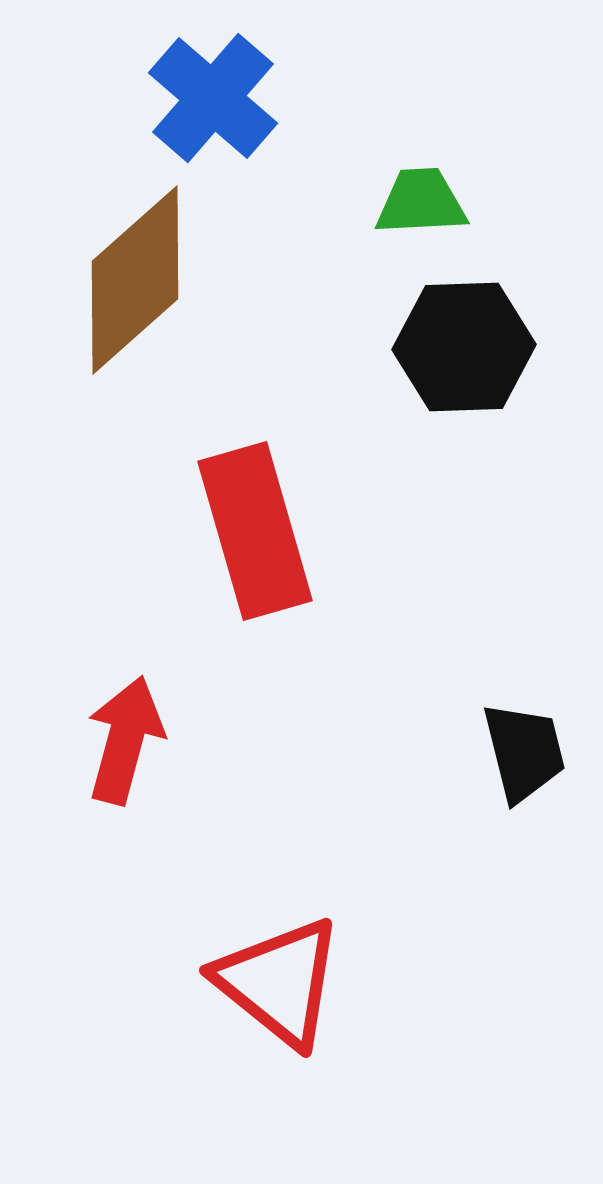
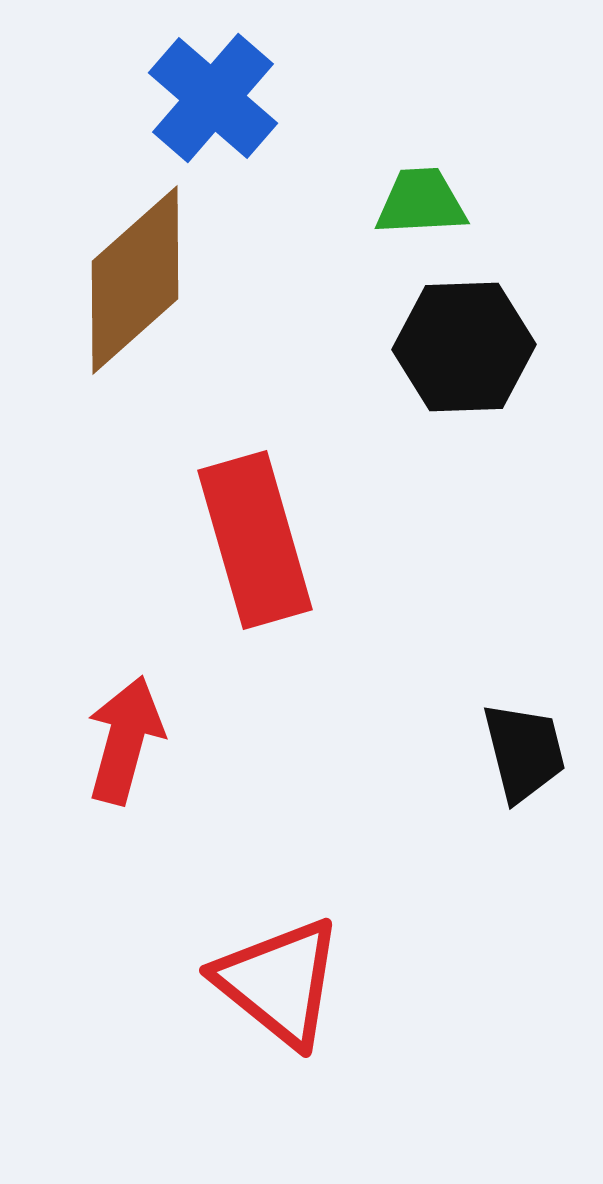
red rectangle: moved 9 px down
